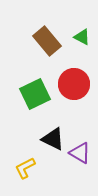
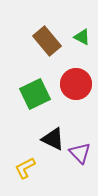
red circle: moved 2 px right
purple triangle: rotated 15 degrees clockwise
